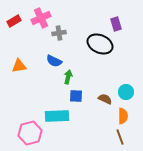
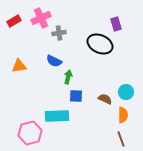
orange semicircle: moved 1 px up
brown line: moved 1 px right, 2 px down
